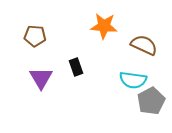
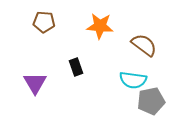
orange star: moved 4 px left
brown pentagon: moved 9 px right, 14 px up
brown semicircle: rotated 12 degrees clockwise
purple triangle: moved 6 px left, 5 px down
gray pentagon: rotated 16 degrees clockwise
